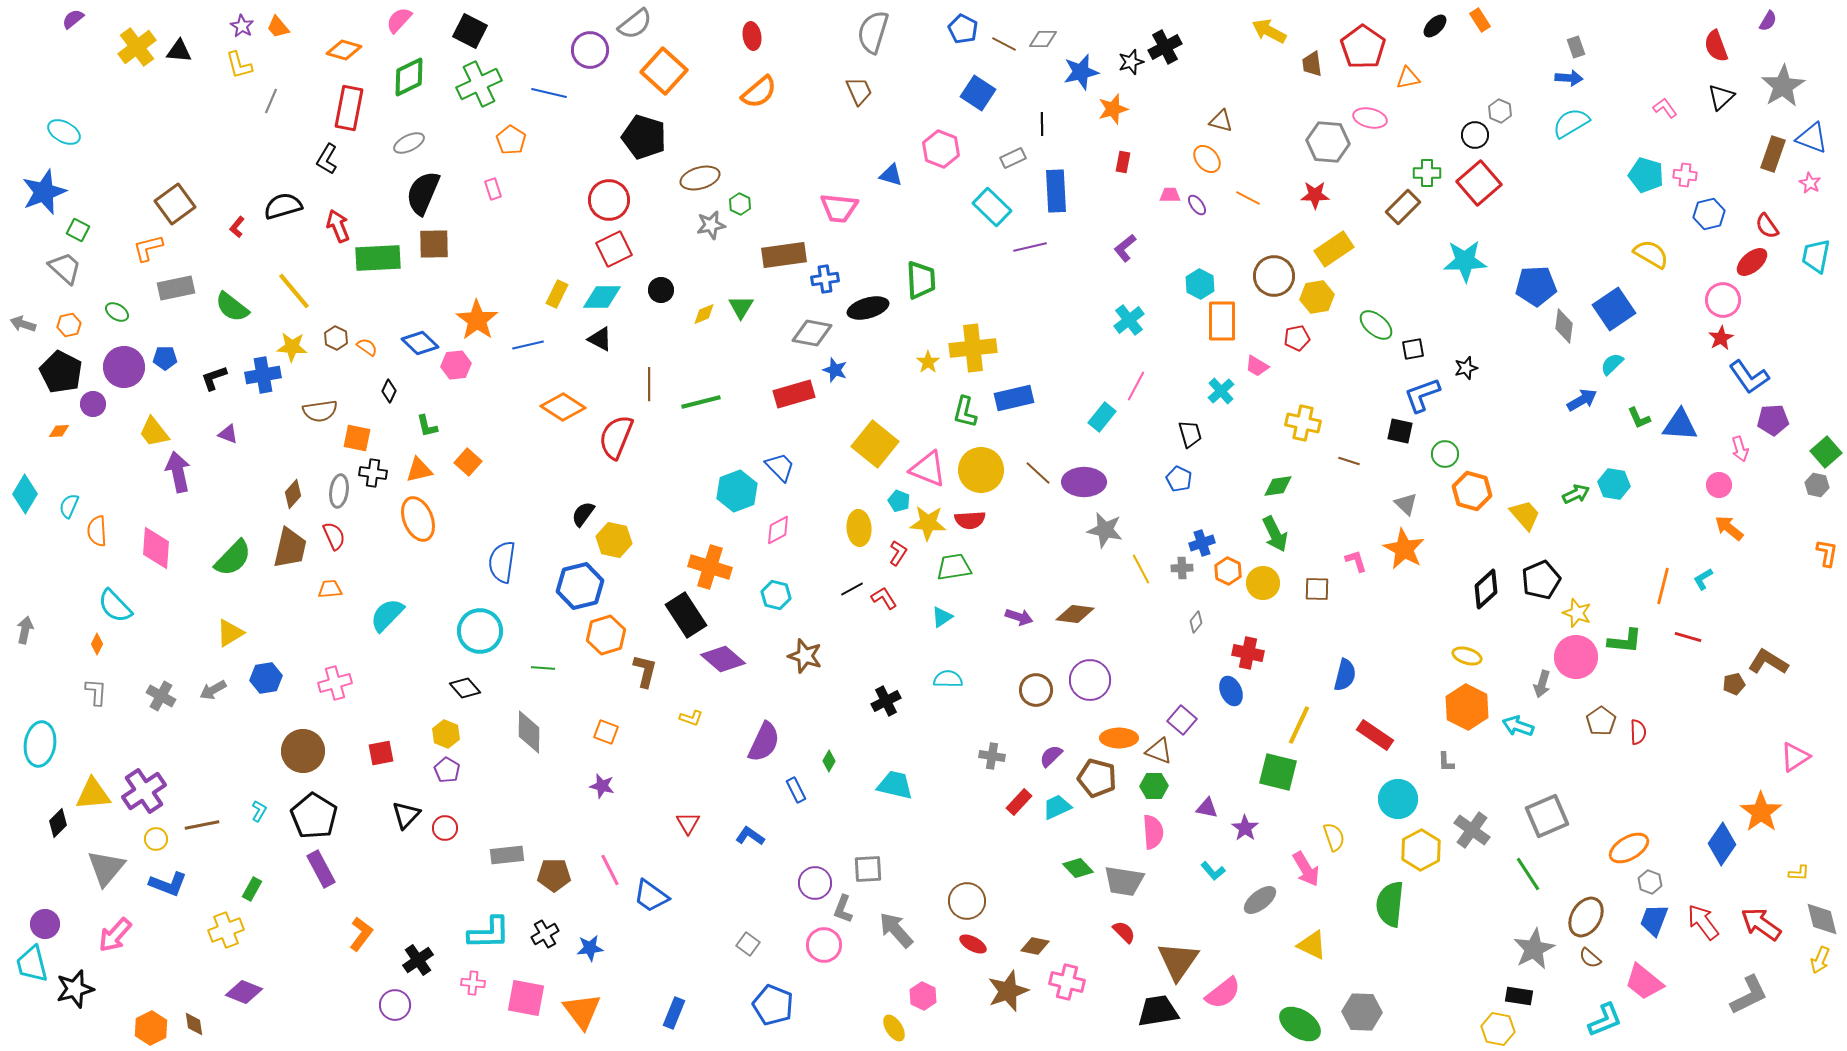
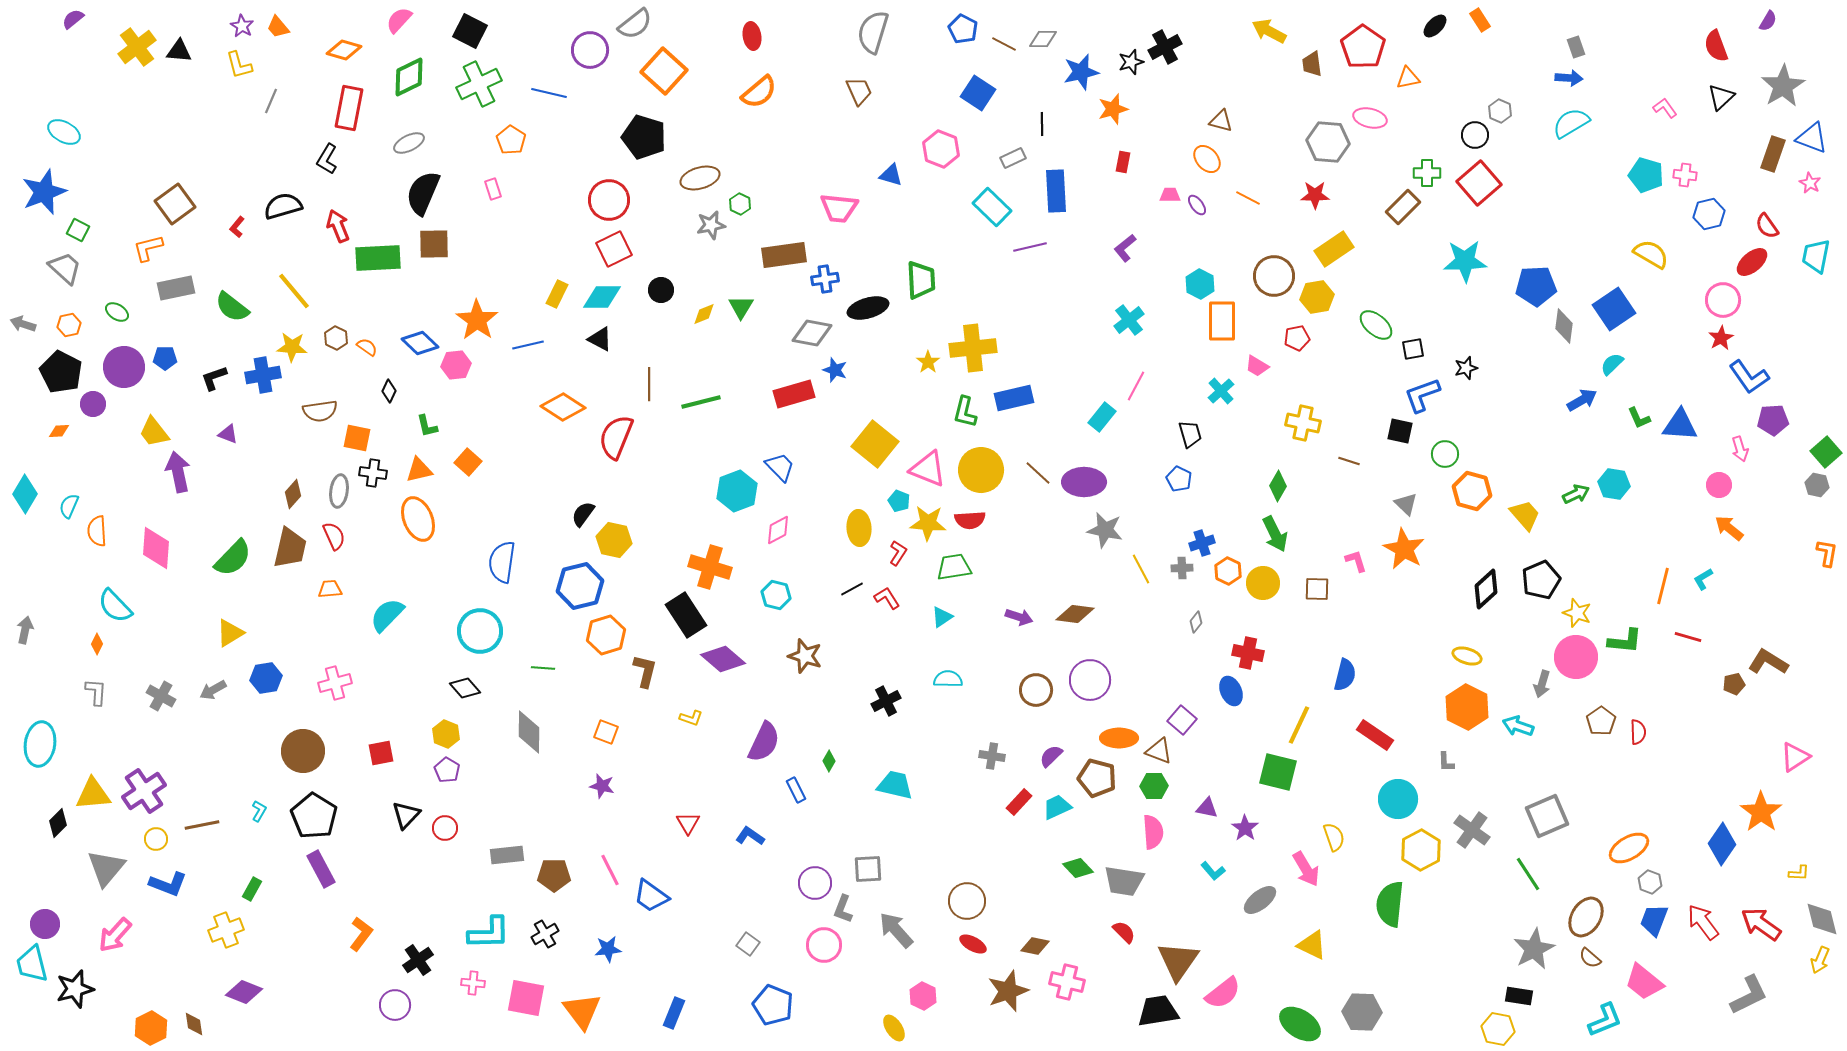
green diamond at (1278, 486): rotated 52 degrees counterclockwise
red L-shape at (884, 598): moved 3 px right
blue star at (590, 948): moved 18 px right, 1 px down
